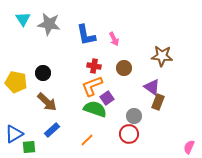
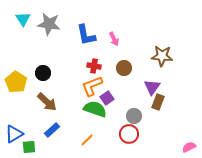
yellow pentagon: rotated 20 degrees clockwise
purple triangle: rotated 30 degrees clockwise
pink semicircle: rotated 40 degrees clockwise
